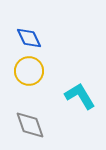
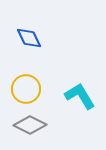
yellow circle: moved 3 px left, 18 px down
gray diamond: rotated 44 degrees counterclockwise
